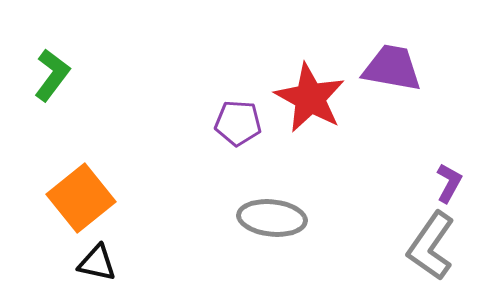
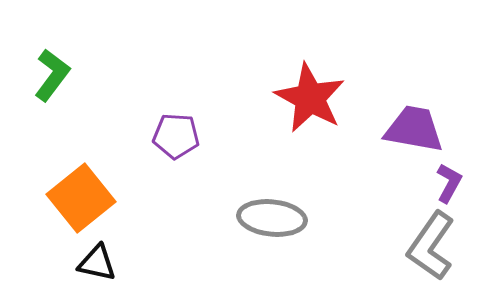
purple trapezoid: moved 22 px right, 61 px down
purple pentagon: moved 62 px left, 13 px down
